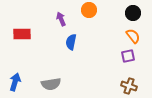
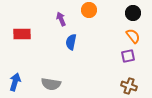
gray semicircle: rotated 18 degrees clockwise
